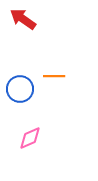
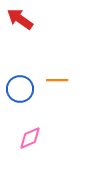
red arrow: moved 3 px left
orange line: moved 3 px right, 4 px down
